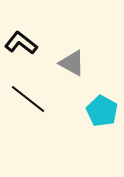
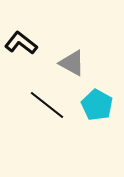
black line: moved 19 px right, 6 px down
cyan pentagon: moved 5 px left, 6 px up
